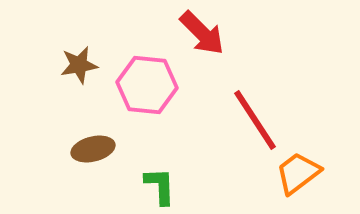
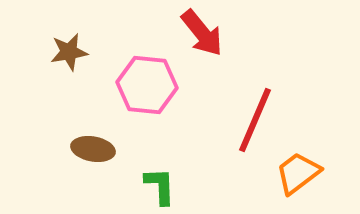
red arrow: rotated 6 degrees clockwise
brown star: moved 10 px left, 13 px up
red line: rotated 56 degrees clockwise
brown ellipse: rotated 24 degrees clockwise
